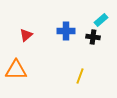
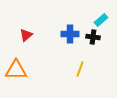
blue cross: moved 4 px right, 3 px down
yellow line: moved 7 px up
